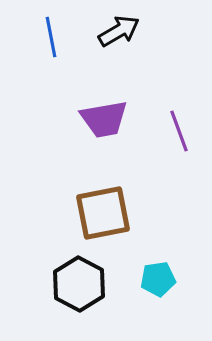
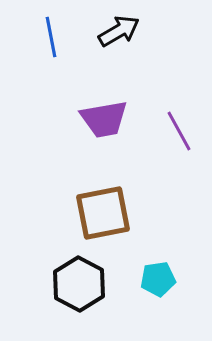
purple line: rotated 9 degrees counterclockwise
